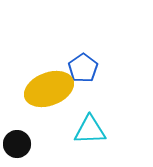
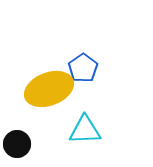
cyan triangle: moved 5 px left
